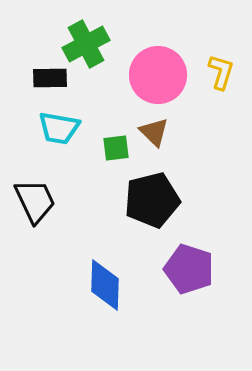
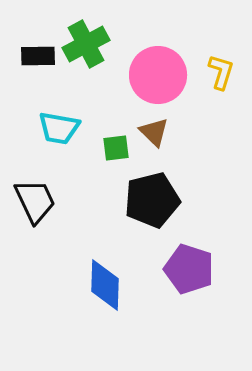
black rectangle: moved 12 px left, 22 px up
